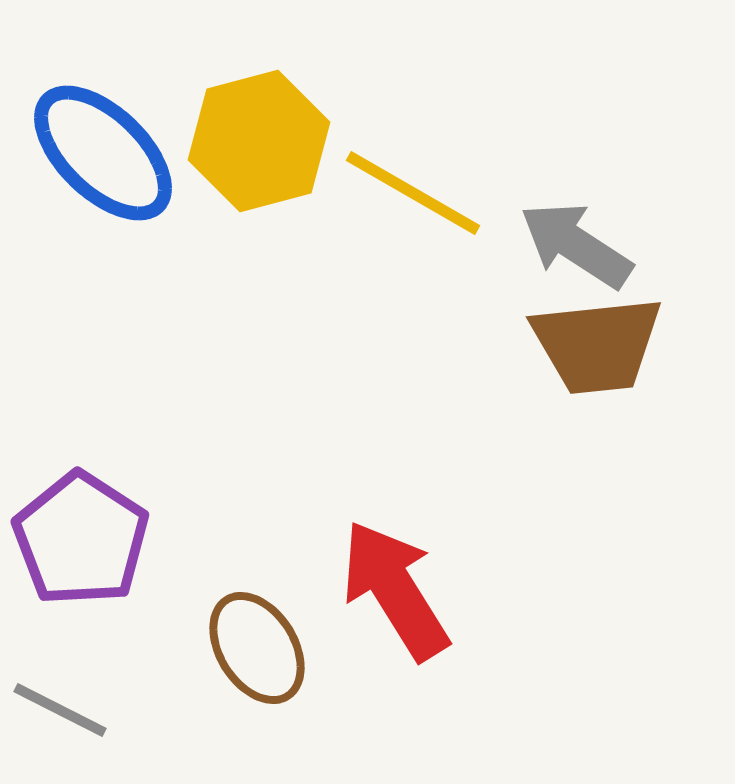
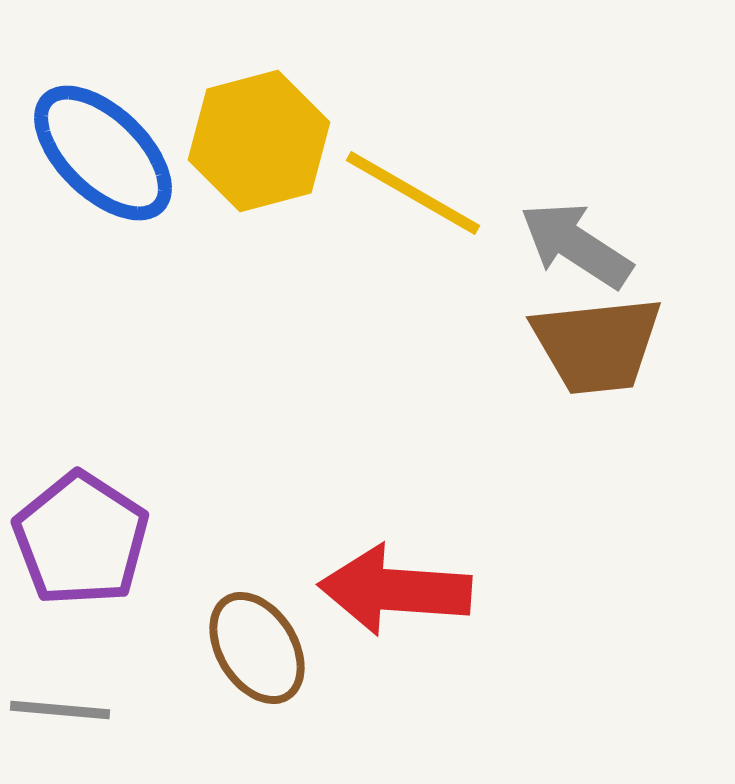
red arrow: rotated 54 degrees counterclockwise
gray line: rotated 22 degrees counterclockwise
